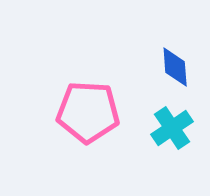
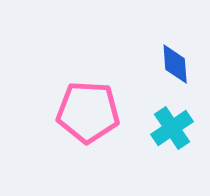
blue diamond: moved 3 px up
